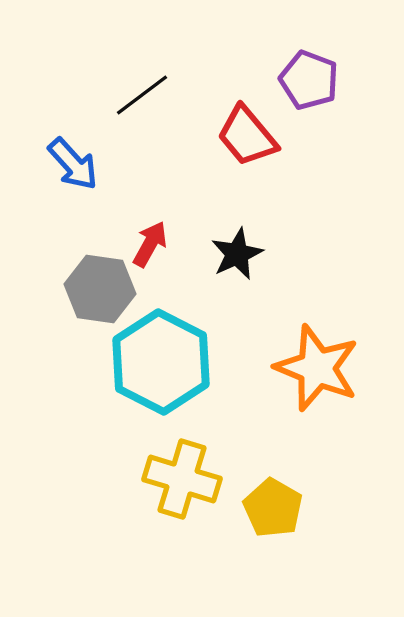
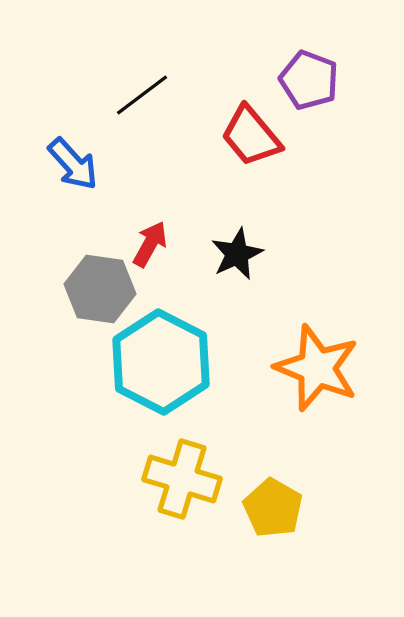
red trapezoid: moved 4 px right
